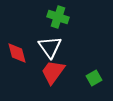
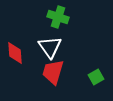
red diamond: moved 2 px left; rotated 10 degrees clockwise
red trapezoid: rotated 20 degrees counterclockwise
green square: moved 2 px right, 1 px up
